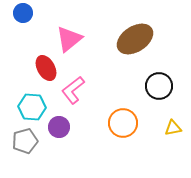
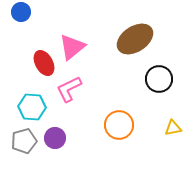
blue circle: moved 2 px left, 1 px up
pink triangle: moved 3 px right, 8 px down
red ellipse: moved 2 px left, 5 px up
black circle: moved 7 px up
pink L-shape: moved 4 px left, 1 px up; rotated 12 degrees clockwise
orange circle: moved 4 px left, 2 px down
purple circle: moved 4 px left, 11 px down
gray pentagon: moved 1 px left
